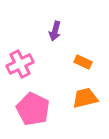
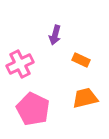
purple arrow: moved 4 px down
orange rectangle: moved 2 px left, 2 px up
